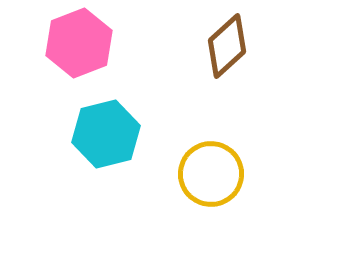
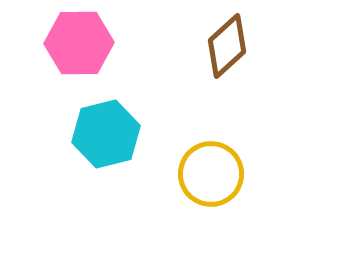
pink hexagon: rotated 20 degrees clockwise
